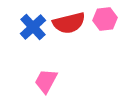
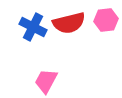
pink hexagon: moved 1 px right, 1 px down
blue cross: rotated 20 degrees counterclockwise
